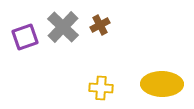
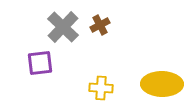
purple square: moved 15 px right, 26 px down; rotated 12 degrees clockwise
